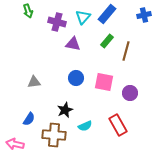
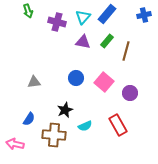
purple triangle: moved 10 px right, 2 px up
pink square: rotated 30 degrees clockwise
